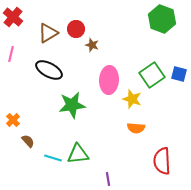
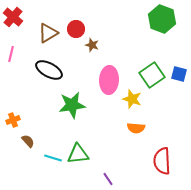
orange cross: rotated 24 degrees clockwise
purple line: rotated 24 degrees counterclockwise
